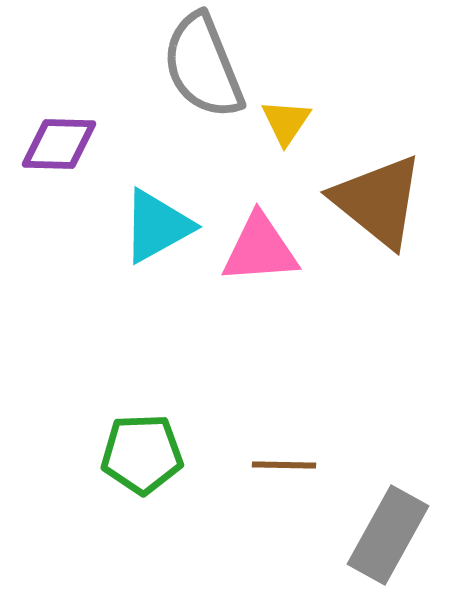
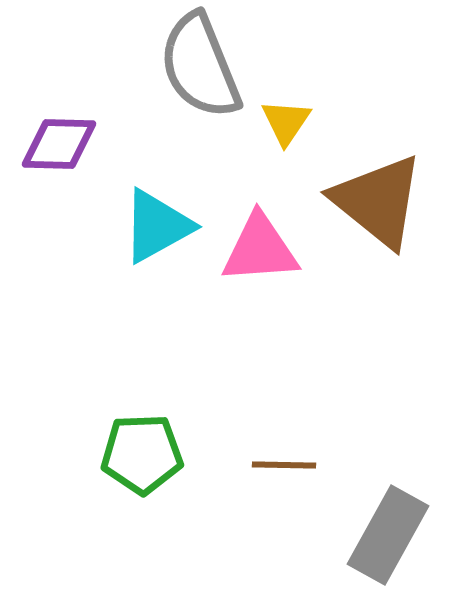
gray semicircle: moved 3 px left
